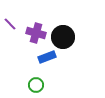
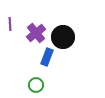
purple line: rotated 40 degrees clockwise
purple cross: rotated 36 degrees clockwise
blue rectangle: rotated 48 degrees counterclockwise
